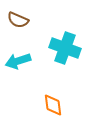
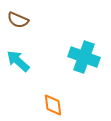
cyan cross: moved 19 px right, 9 px down
cyan arrow: rotated 60 degrees clockwise
